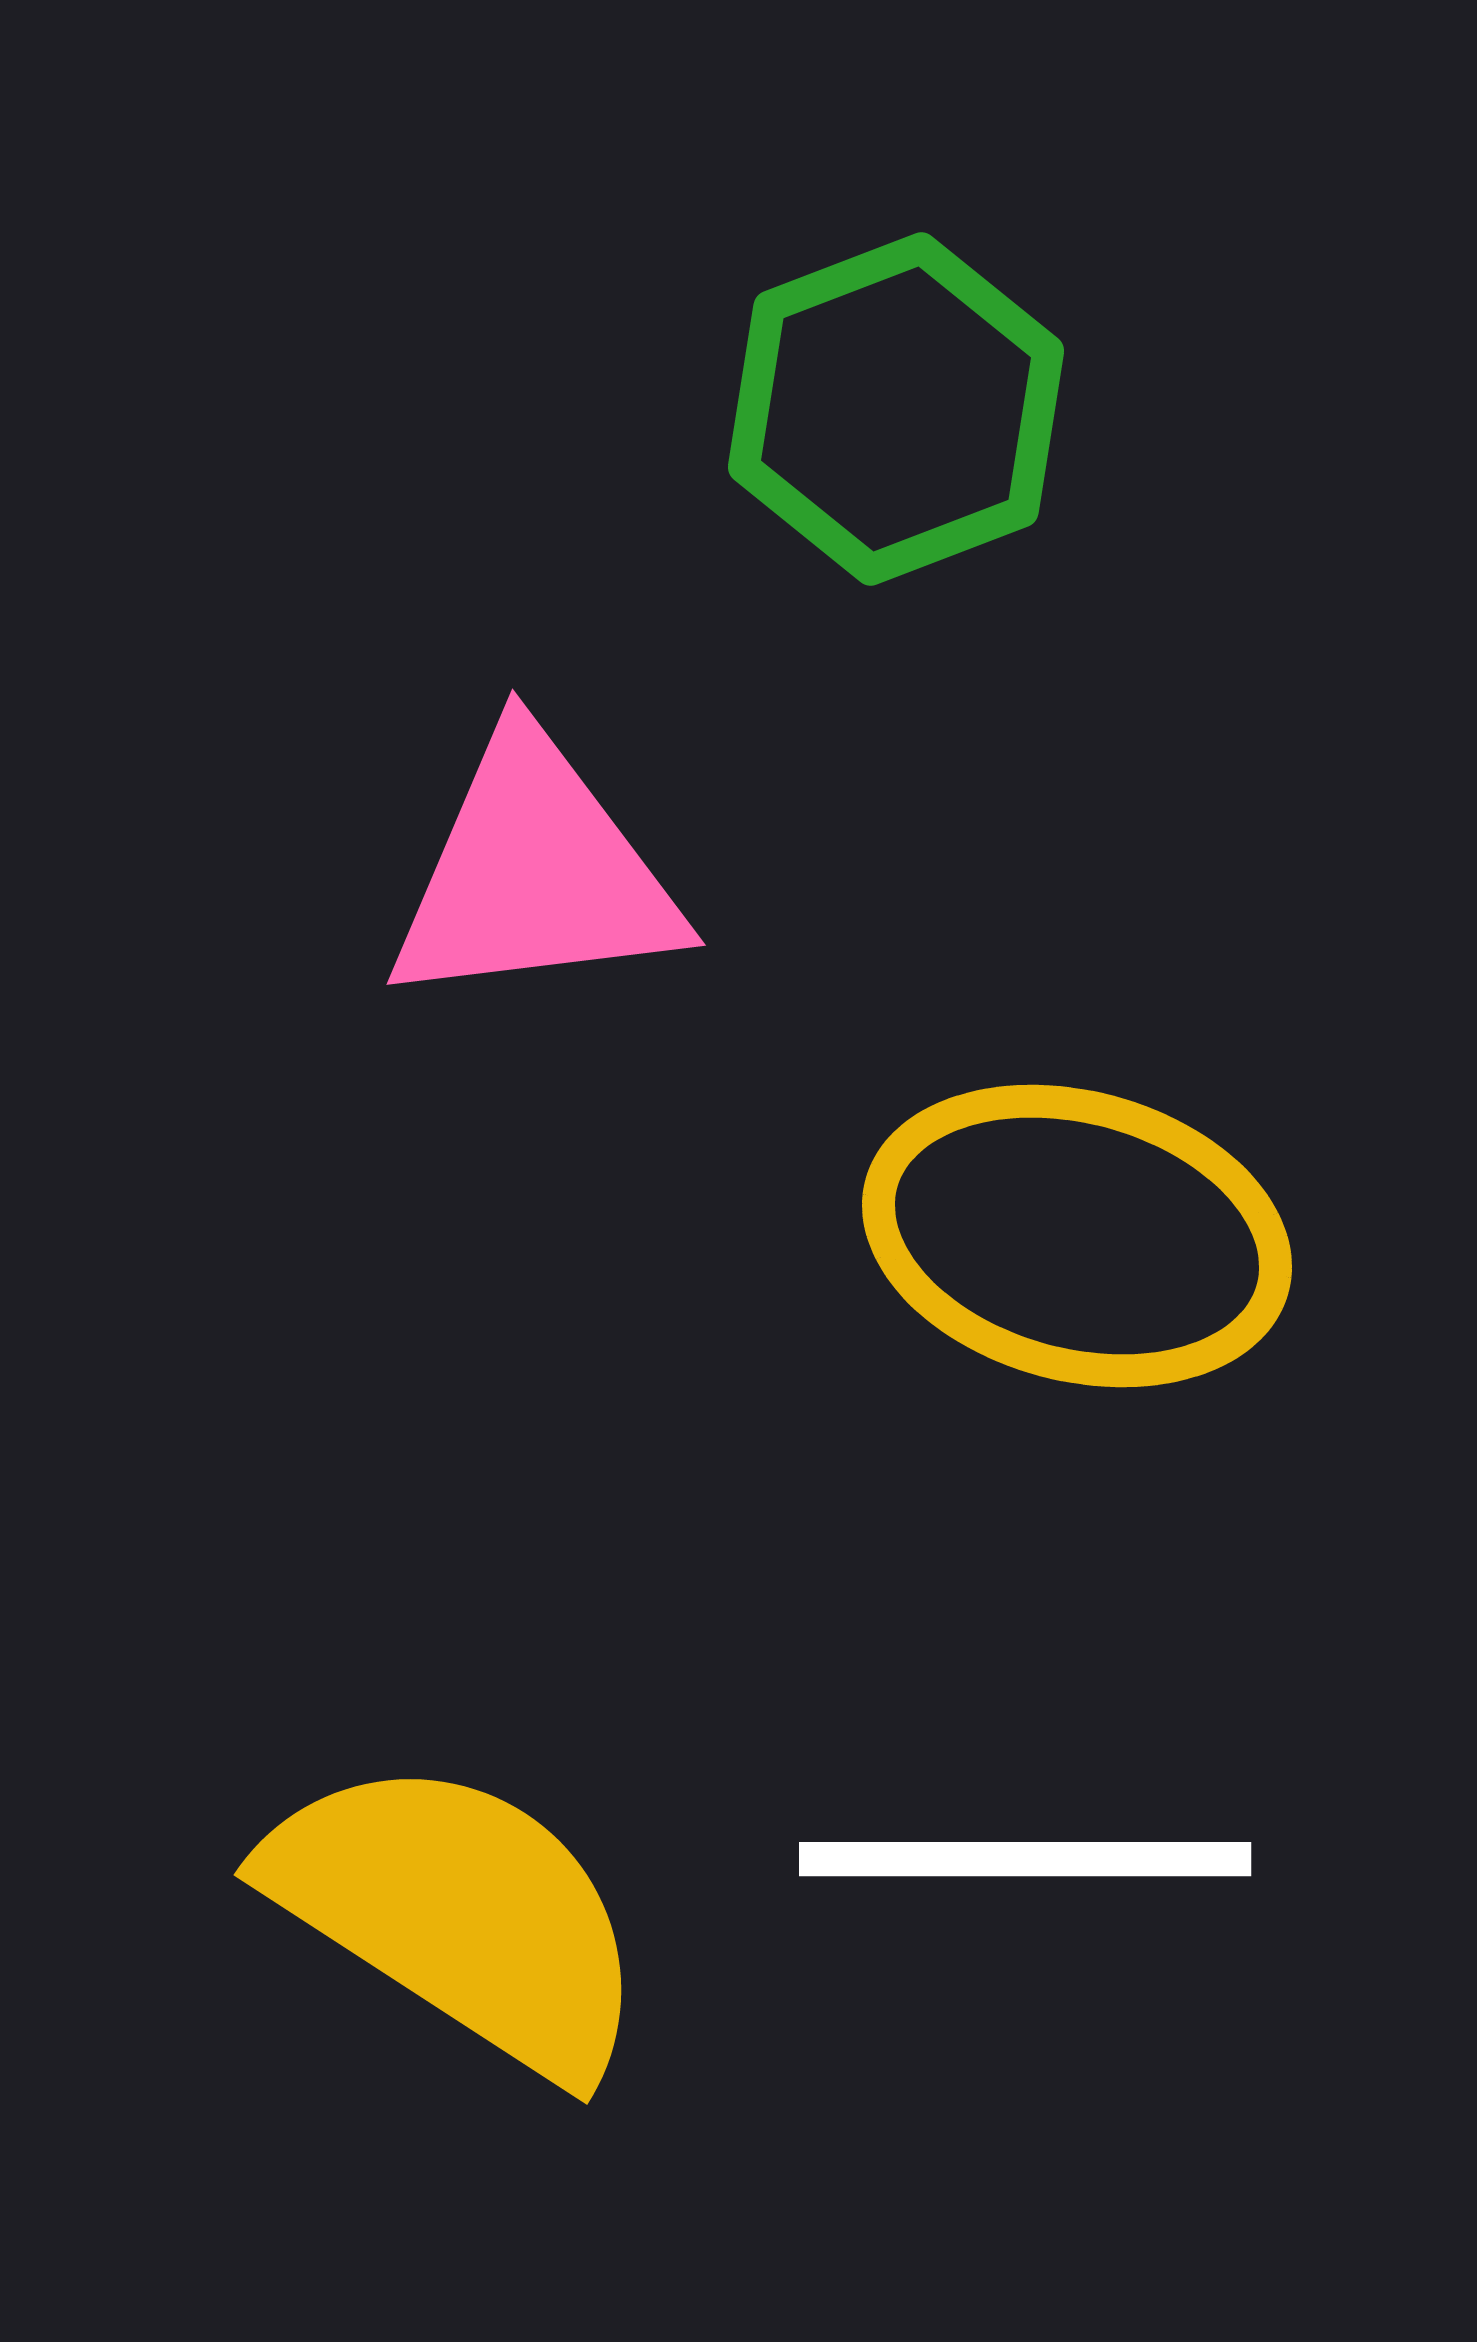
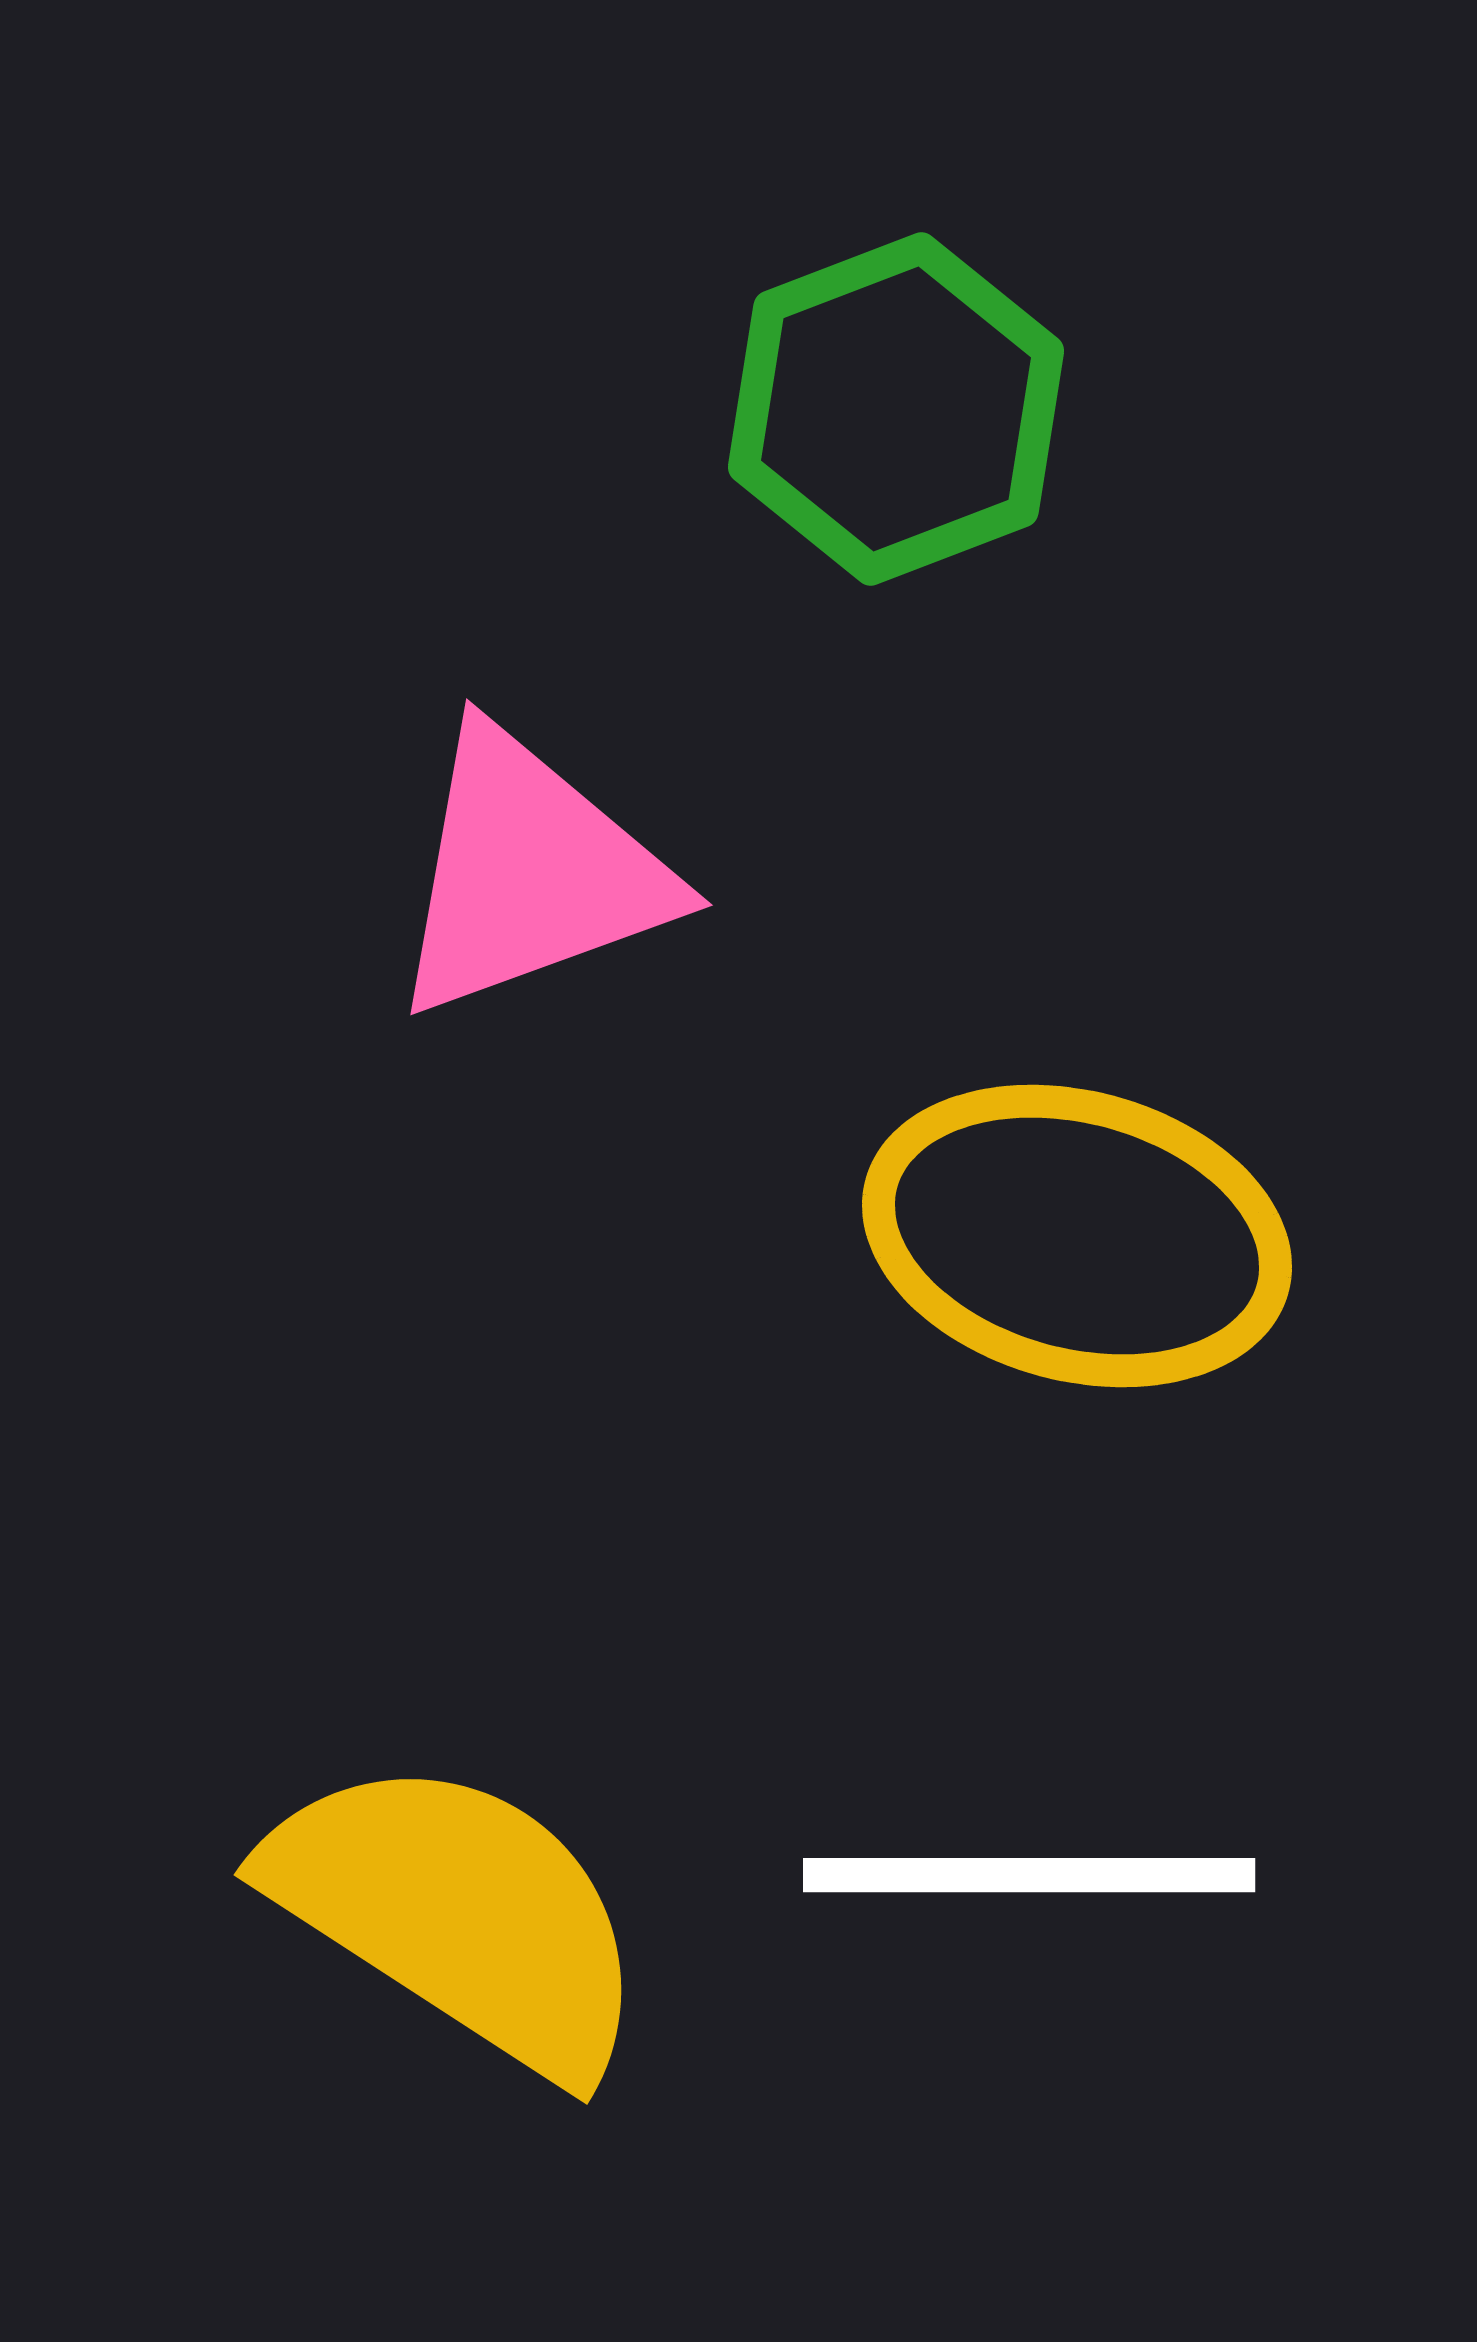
pink triangle: moved 5 px left; rotated 13 degrees counterclockwise
white line: moved 4 px right, 16 px down
